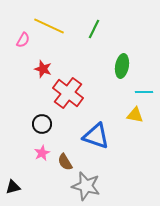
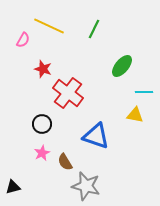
green ellipse: rotated 30 degrees clockwise
